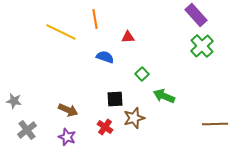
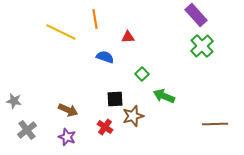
brown star: moved 1 px left, 2 px up
